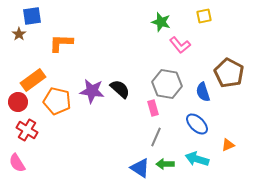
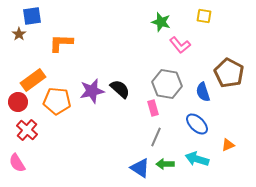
yellow square: rotated 21 degrees clockwise
purple star: rotated 20 degrees counterclockwise
orange pentagon: rotated 8 degrees counterclockwise
red cross: rotated 10 degrees clockwise
